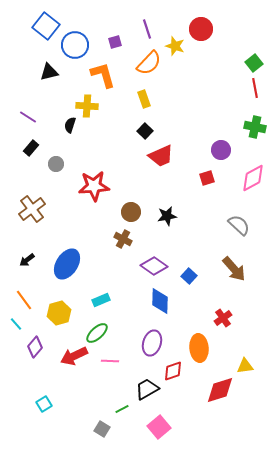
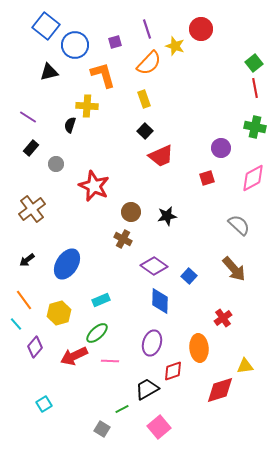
purple circle at (221, 150): moved 2 px up
red star at (94, 186): rotated 28 degrees clockwise
